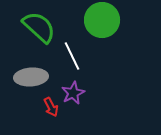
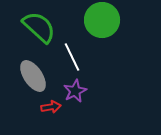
white line: moved 1 px down
gray ellipse: moved 2 px right, 1 px up; rotated 60 degrees clockwise
purple star: moved 2 px right, 2 px up
red arrow: rotated 72 degrees counterclockwise
